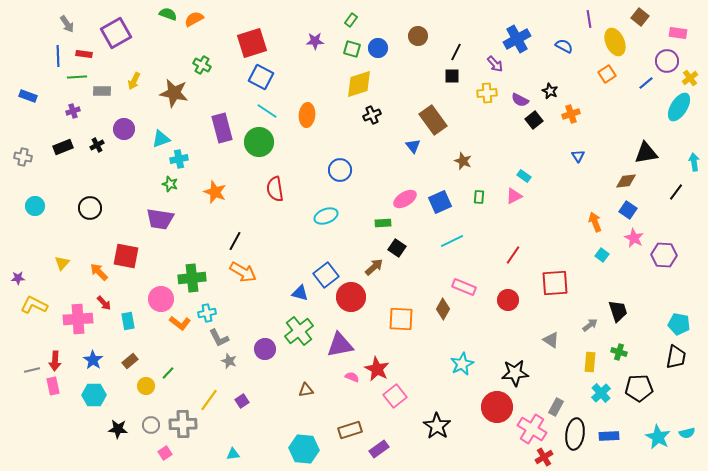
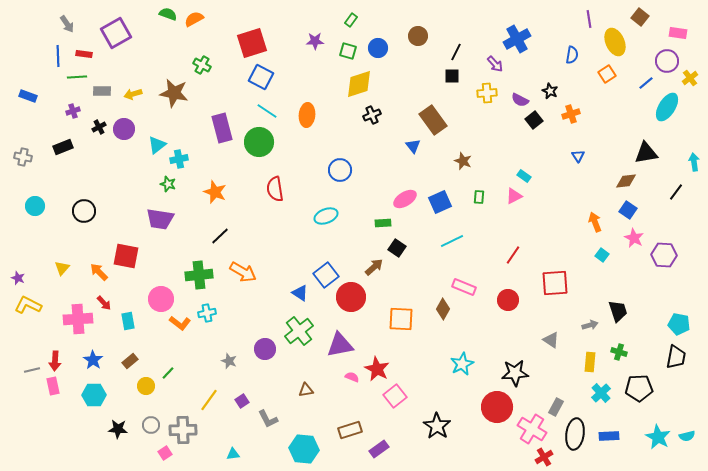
blue semicircle at (564, 46): moved 8 px right, 9 px down; rotated 72 degrees clockwise
green square at (352, 49): moved 4 px left, 2 px down
yellow arrow at (134, 81): moved 1 px left, 13 px down; rotated 48 degrees clockwise
cyan ellipse at (679, 107): moved 12 px left
cyan triangle at (161, 139): moved 4 px left, 6 px down; rotated 18 degrees counterclockwise
black cross at (97, 145): moved 2 px right, 18 px up
green star at (170, 184): moved 2 px left
black circle at (90, 208): moved 6 px left, 3 px down
black line at (235, 241): moved 15 px left, 5 px up; rotated 18 degrees clockwise
yellow triangle at (62, 263): moved 5 px down
purple star at (18, 278): rotated 24 degrees clockwise
green cross at (192, 278): moved 7 px right, 3 px up
blue triangle at (300, 293): rotated 18 degrees clockwise
yellow L-shape at (34, 305): moved 6 px left
gray arrow at (590, 325): rotated 21 degrees clockwise
gray L-shape at (219, 338): moved 49 px right, 81 px down
gray cross at (183, 424): moved 6 px down
cyan semicircle at (687, 433): moved 3 px down
